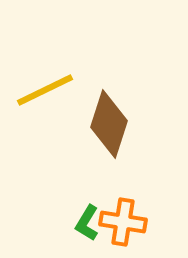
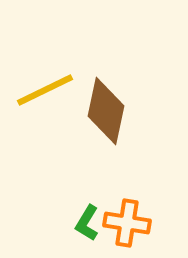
brown diamond: moved 3 px left, 13 px up; rotated 6 degrees counterclockwise
orange cross: moved 4 px right, 1 px down
